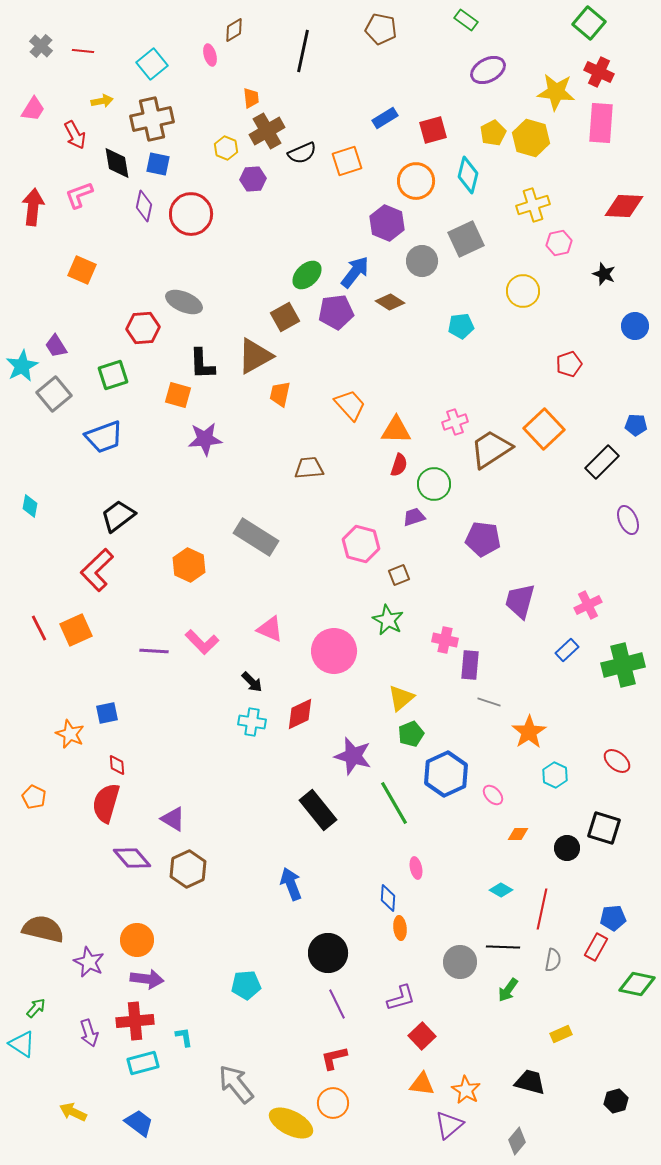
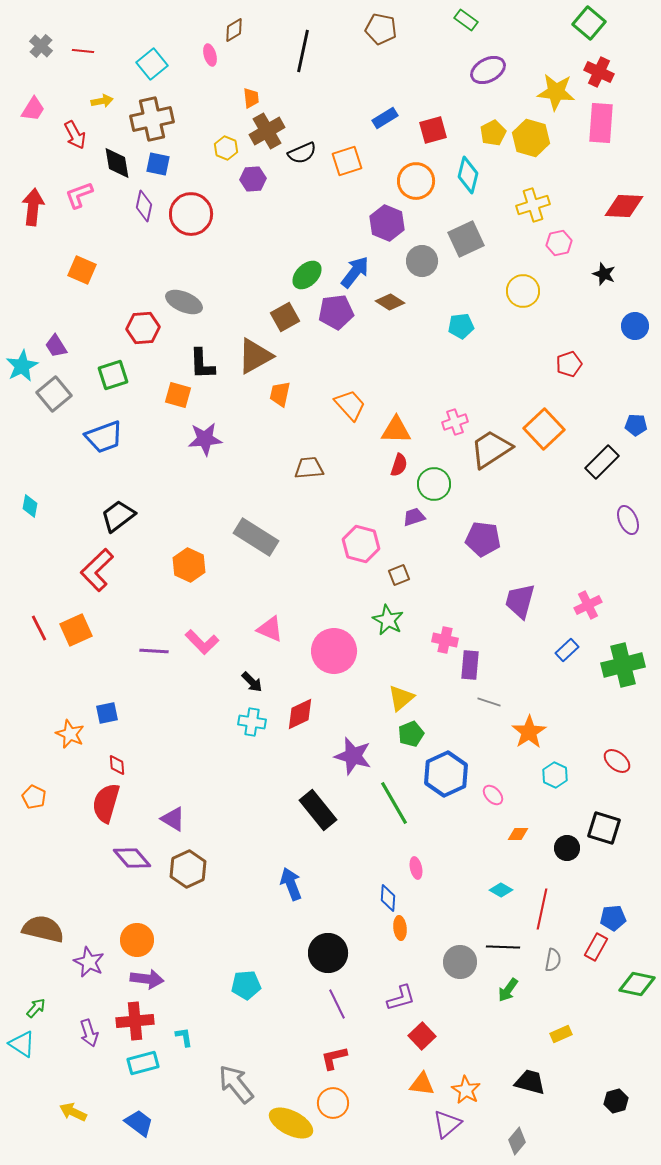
purple triangle at (449, 1125): moved 2 px left, 1 px up
